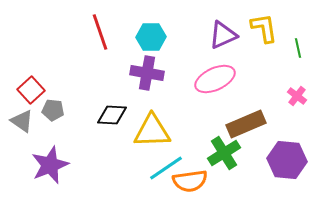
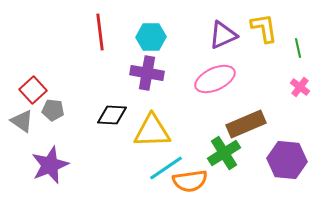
red line: rotated 12 degrees clockwise
red square: moved 2 px right
pink cross: moved 3 px right, 9 px up
